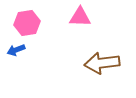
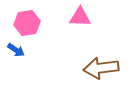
blue arrow: rotated 126 degrees counterclockwise
brown arrow: moved 1 px left, 5 px down
